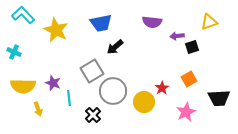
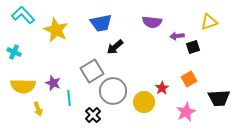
black square: moved 1 px right
